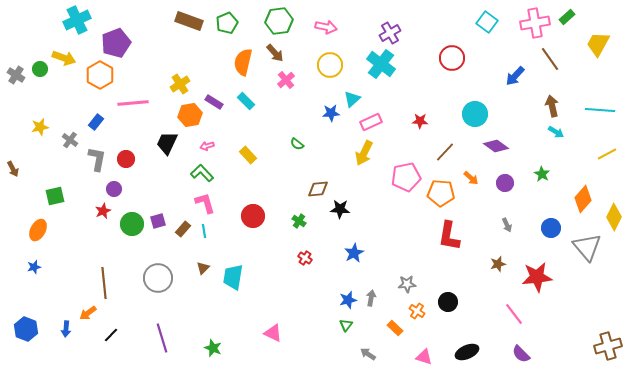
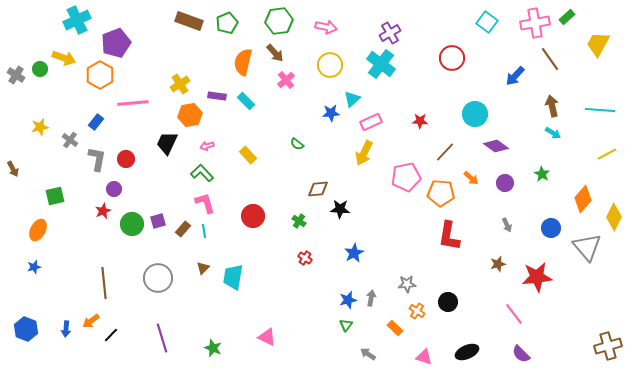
purple rectangle at (214, 102): moved 3 px right, 6 px up; rotated 24 degrees counterclockwise
cyan arrow at (556, 132): moved 3 px left, 1 px down
orange arrow at (88, 313): moved 3 px right, 8 px down
pink triangle at (273, 333): moved 6 px left, 4 px down
